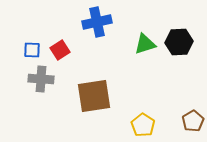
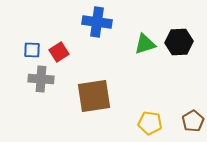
blue cross: rotated 20 degrees clockwise
red square: moved 1 px left, 2 px down
yellow pentagon: moved 7 px right, 2 px up; rotated 25 degrees counterclockwise
